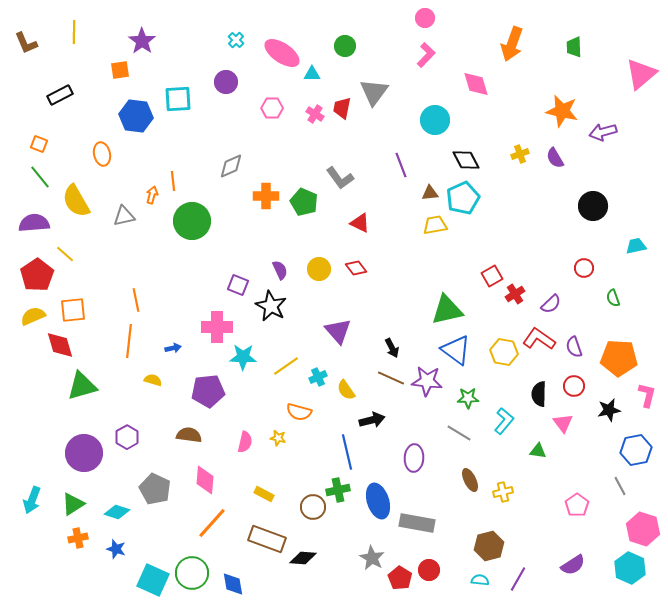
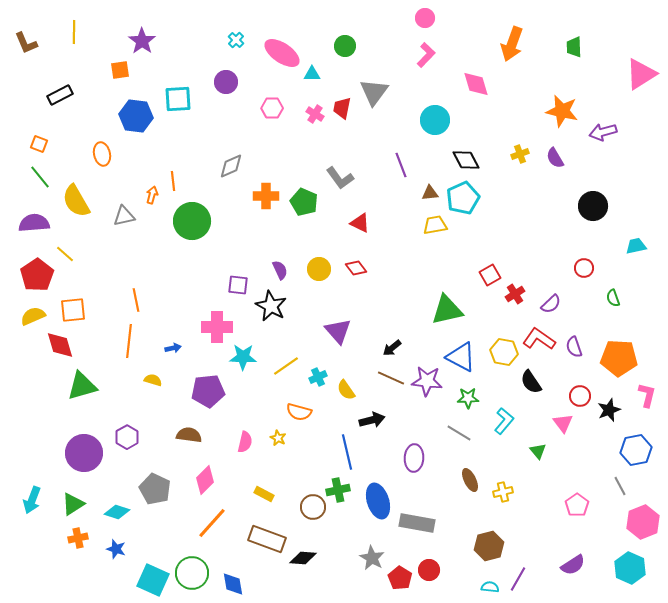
pink triangle at (641, 74): rotated 8 degrees clockwise
red square at (492, 276): moved 2 px left, 1 px up
purple square at (238, 285): rotated 15 degrees counterclockwise
black arrow at (392, 348): rotated 78 degrees clockwise
blue triangle at (456, 350): moved 5 px right, 7 px down; rotated 8 degrees counterclockwise
red circle at (574, 386): moved 6 px right, 10 px down
black semicircle at (539, 394): moved 8 px left, 12 px up; rotated 35 degrees counterclockwise
black star at (609, 410): rotated 10 degrees counterclockwise
yellow star at (278, 438): rotated 14 degrees clockwise
green triangle at (538, 451): rotated 42 degrees clockwise
pink diamond at (205, 480): rotated 40 degrees clockwise
pink hexagon at (643, 529): moved 7 px up; rotated 20 degrees clockwise
cyan semicircle at (480, 580): moved 10 px right, 7 px down
